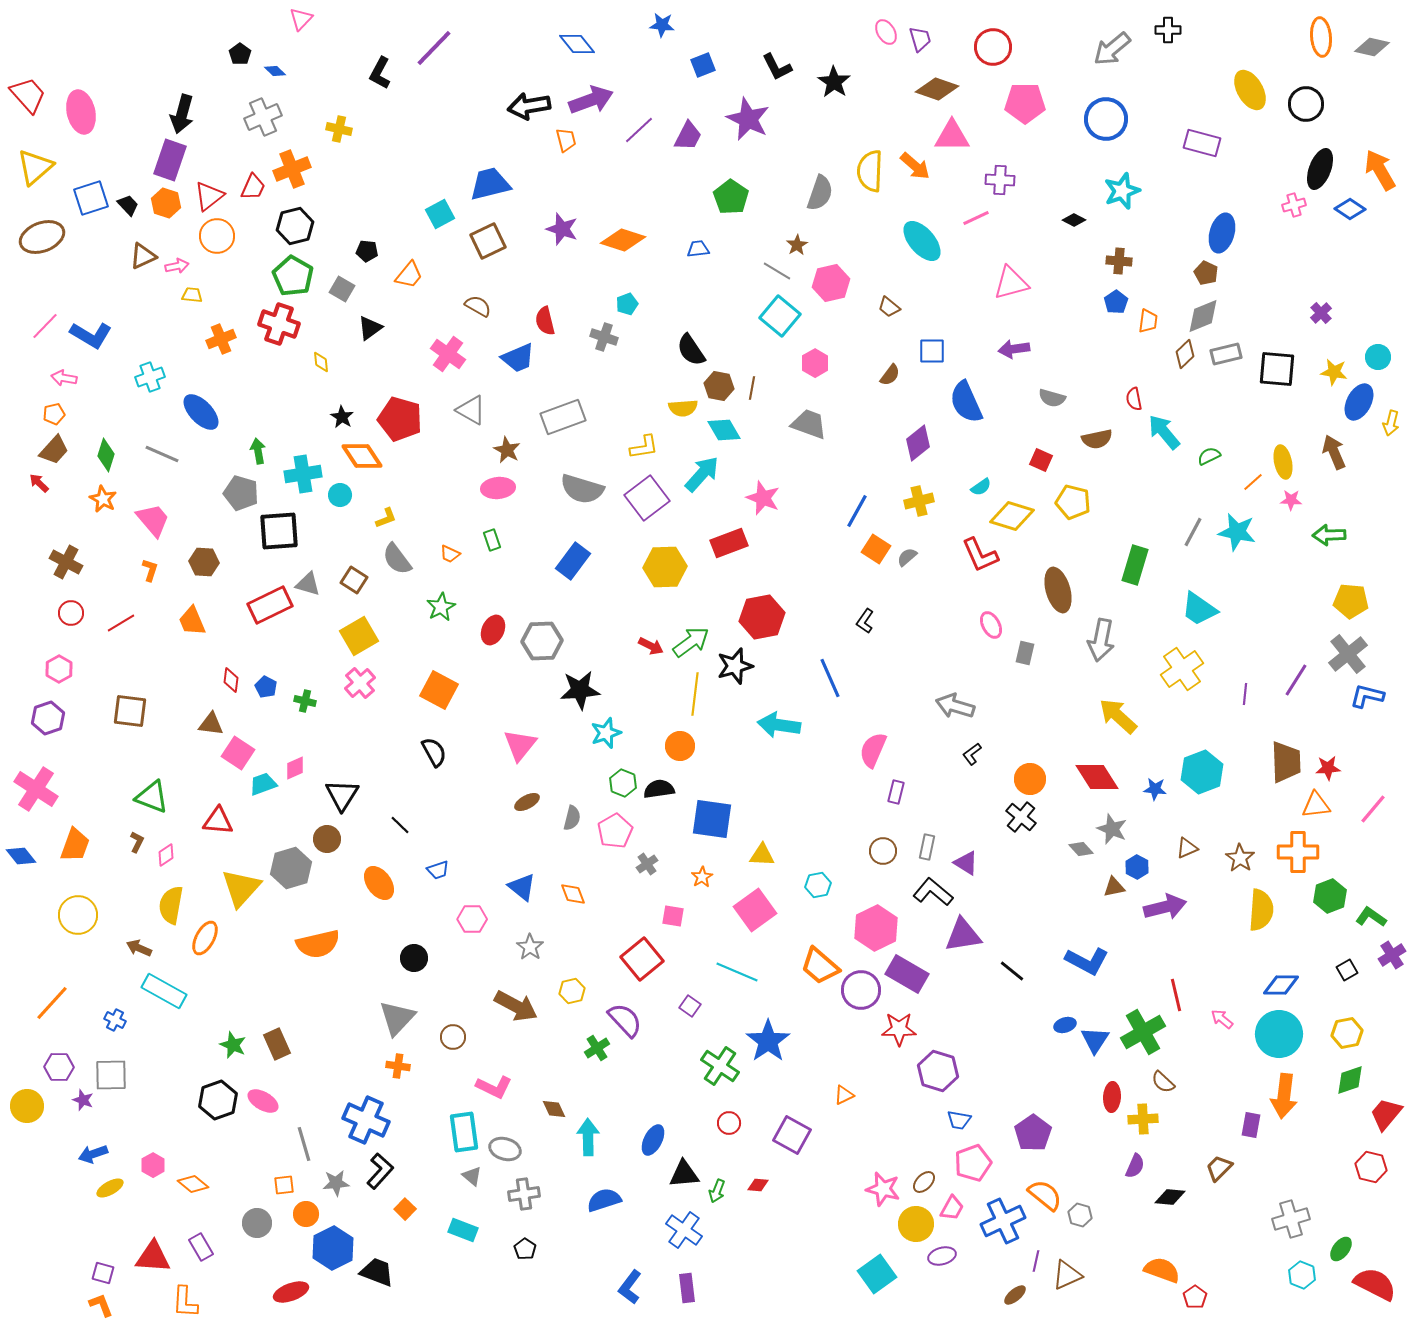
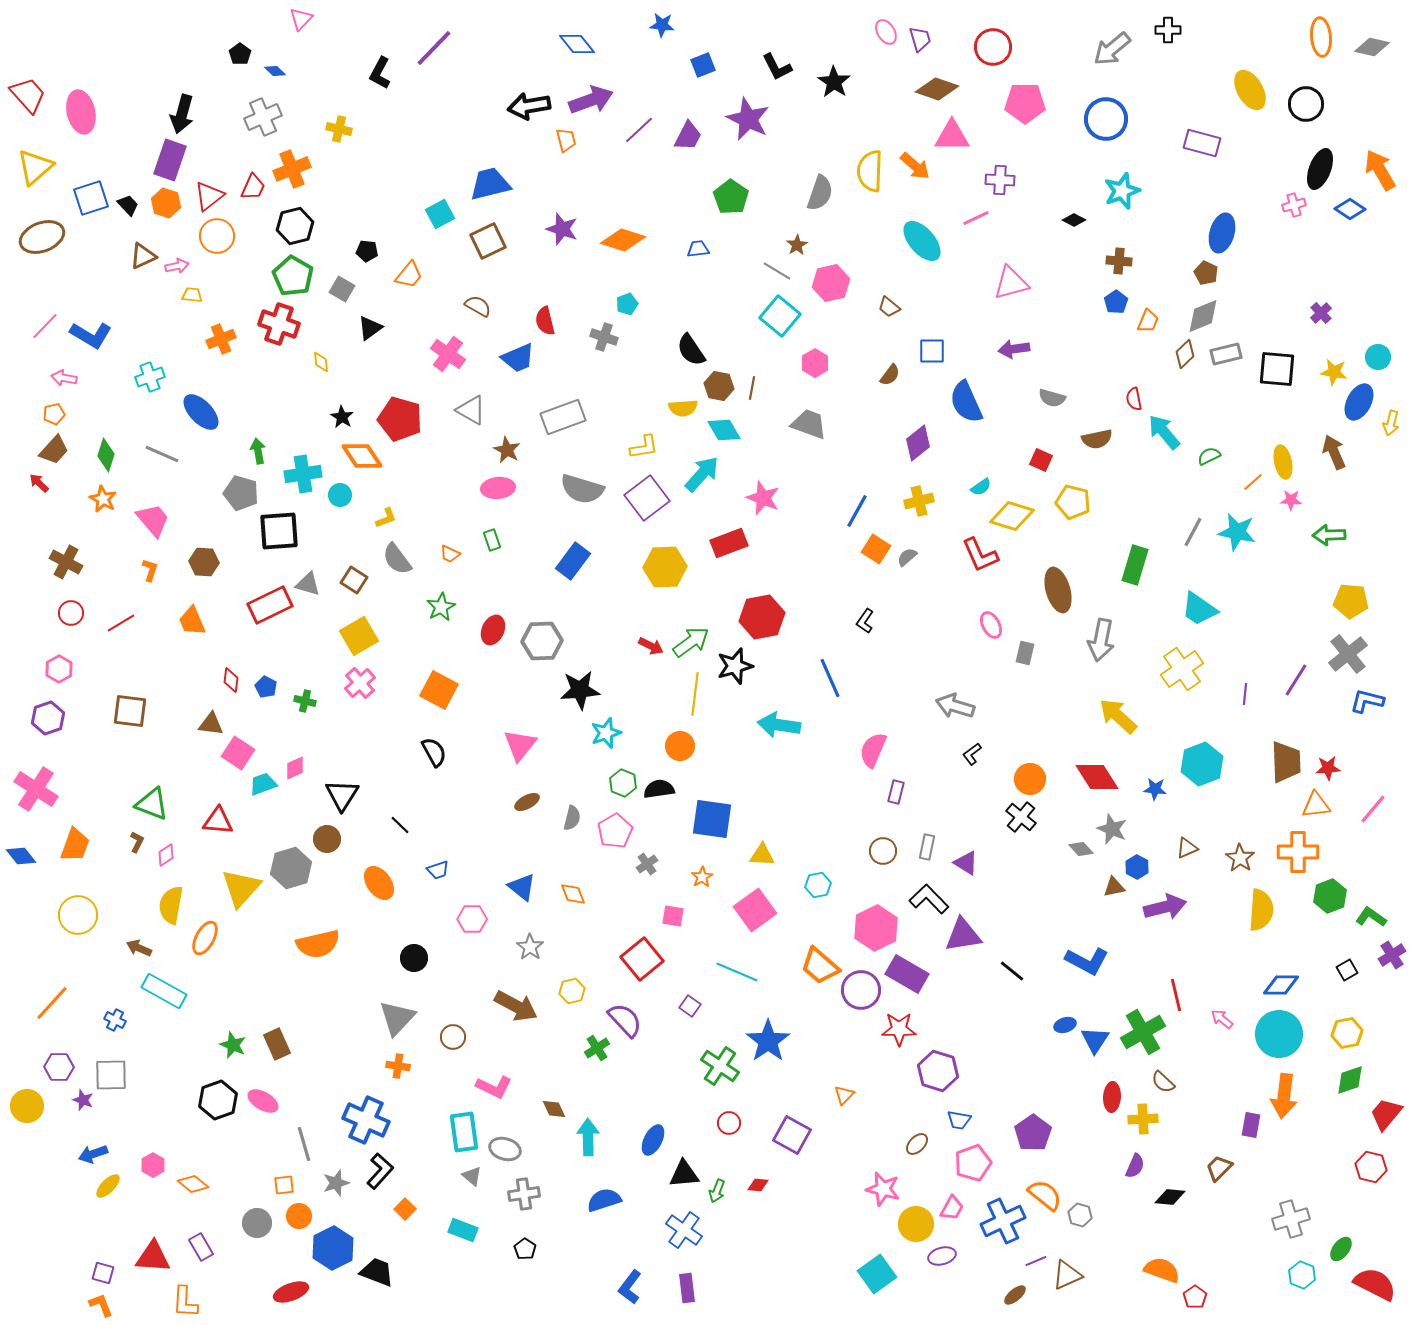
orange trapezoid at (1148, 321): rotated 15 degrees clockwise
blue L-shape at (1367, 696): moved 5 px down
cyan hexagon at (1202, 772): moved 8 px up
green triangle at (152, 797): moved 7 px down
black L-shape at (933, 892): moved 4 px left, 7 px down; rotated 6 degrees clockwise
orange triangle at (844, 1095): rotated 20 degrees counterclockwise
brown ellipse at (924, 1182): moved 7 px left, 38 px up
gray star at (336, 1183): rotated 12 degrees counterclockwise
yellow ellipse at (110, 1188): moved 2 px left, 2 px up; rotated 16 degrees counterclockwise
orange circle at (306, 1214): moved 7 px left, 2 px down
purple line at (1036, 1261): rotated 55 degrees clockwise
